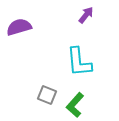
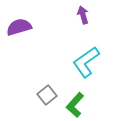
purple arrow: moved 3 px left; rotated 54 degrees counterclockwise
cyan L-shape: moved 7 px right; rotated 60 degrees clockwise
gray square: rotated 30 degrees clockwise
